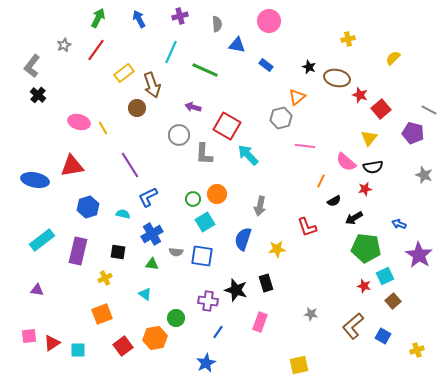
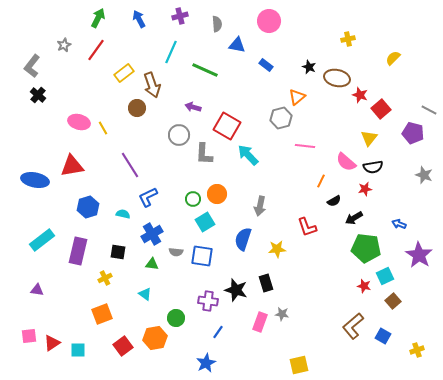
gray star at (311, 314): moved 29 px left
